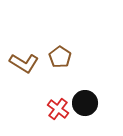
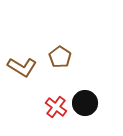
brown L-shape: moved 2 px left, 4 px down
red cross: moved 2 px left, 2 px up
